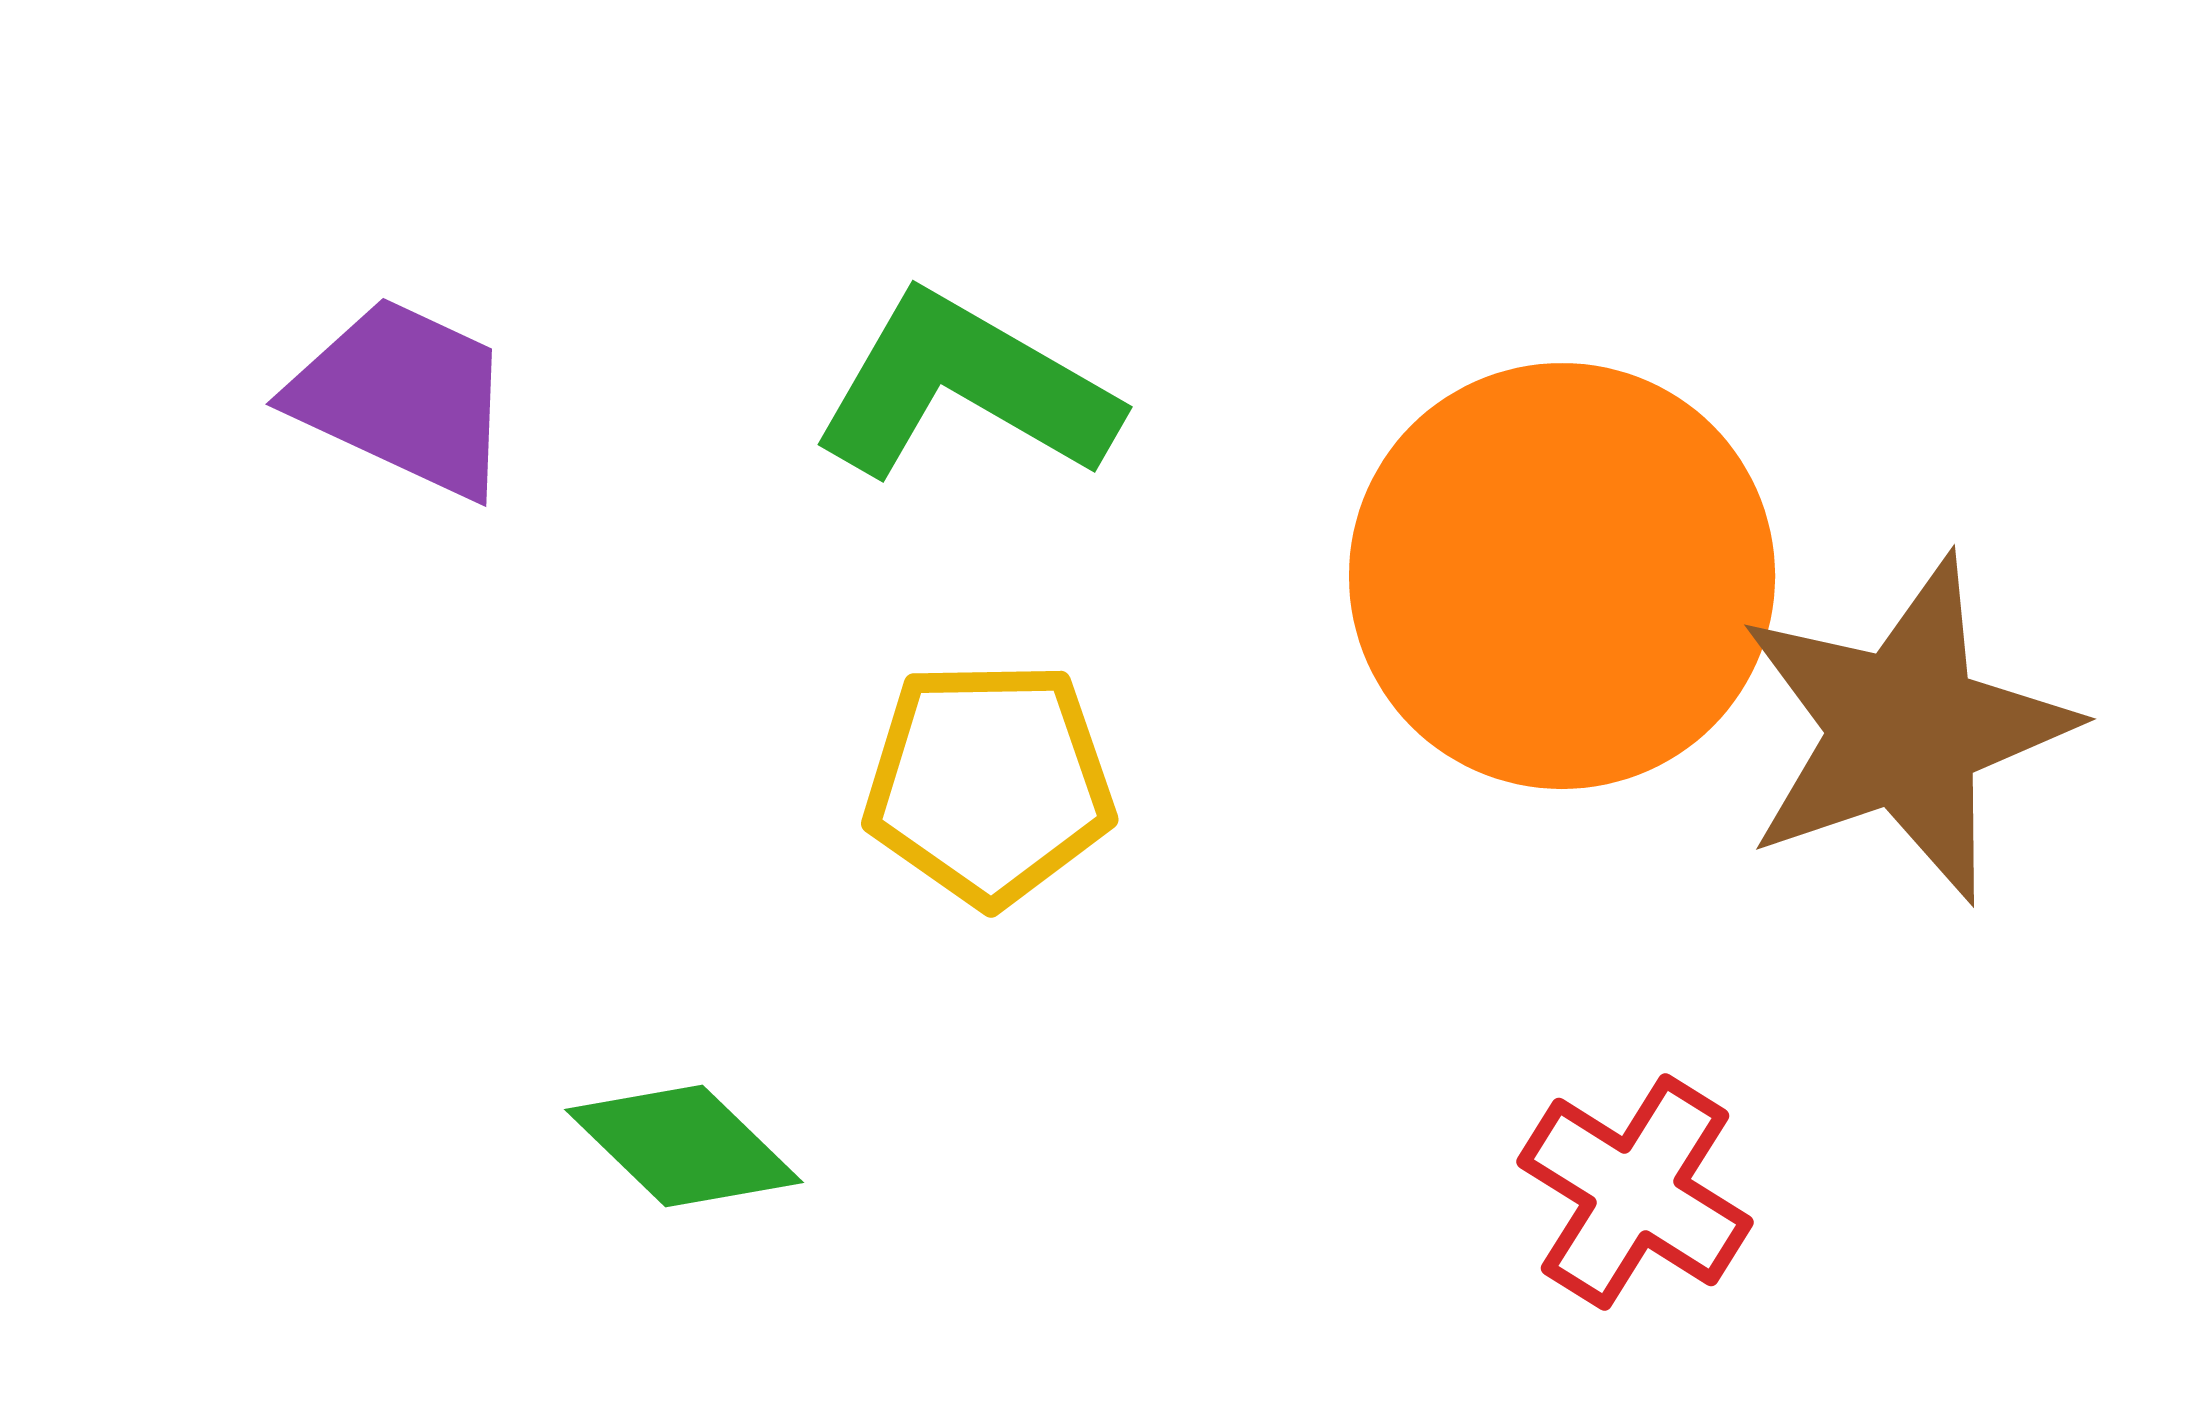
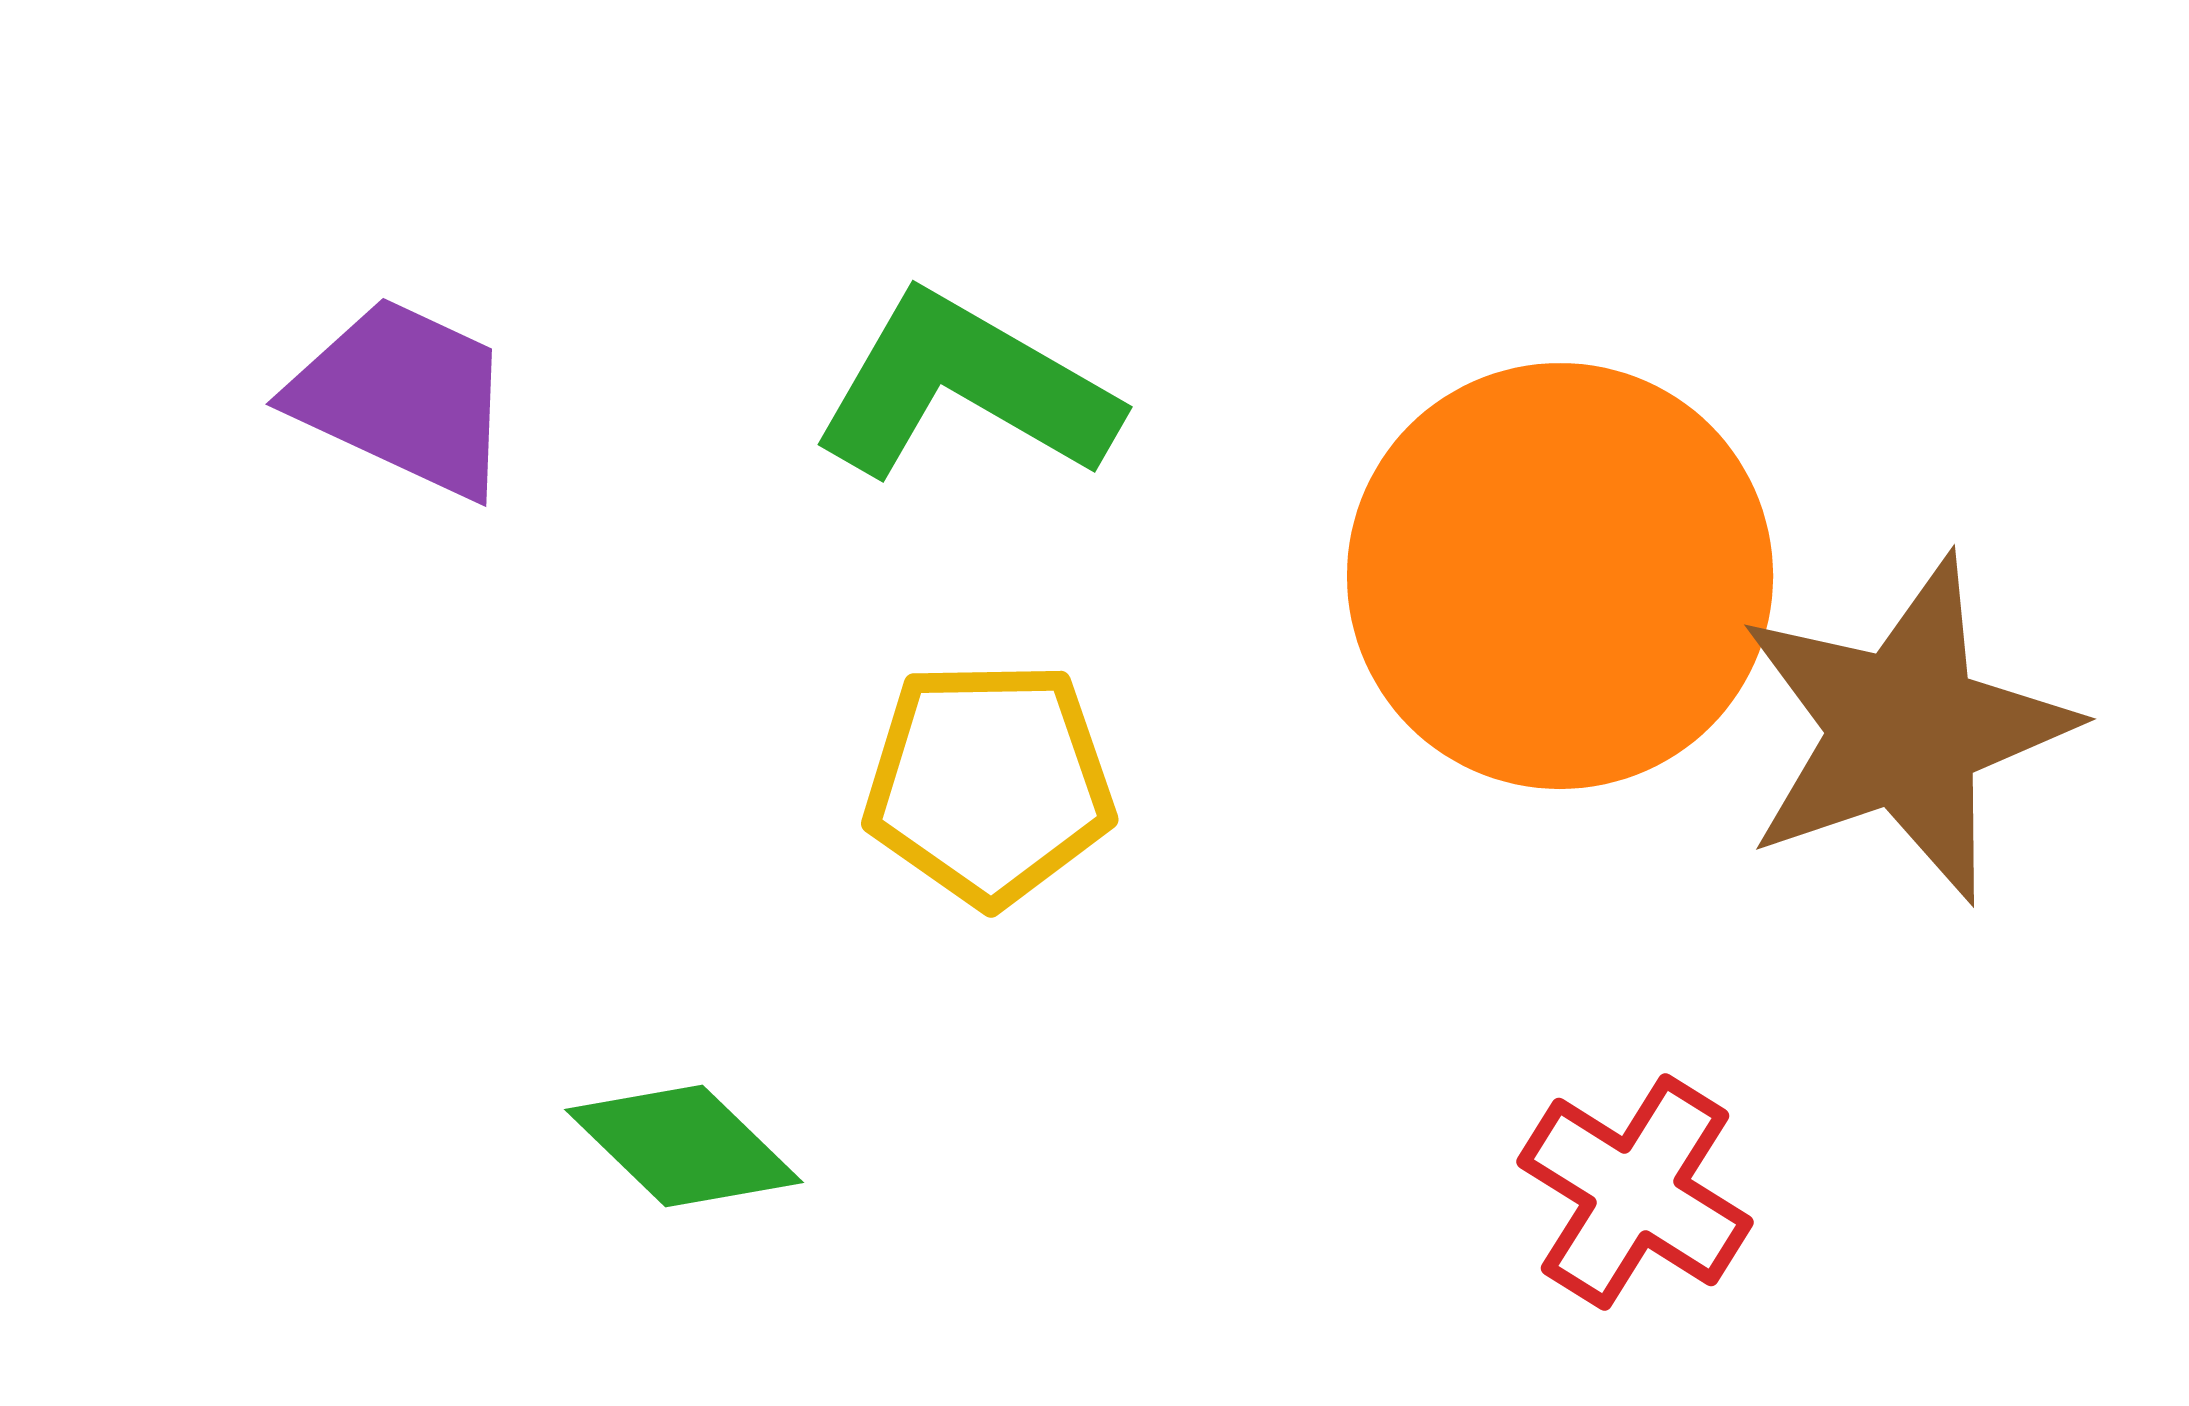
orange circle: moved 2 px left
